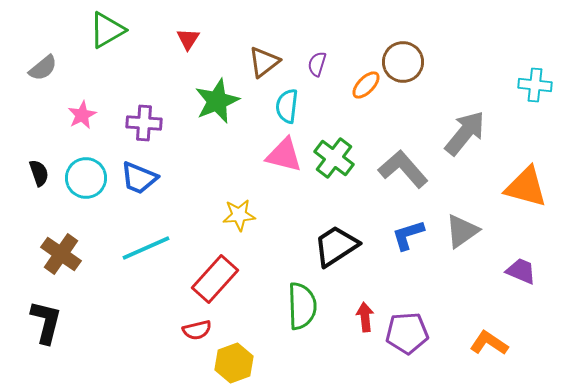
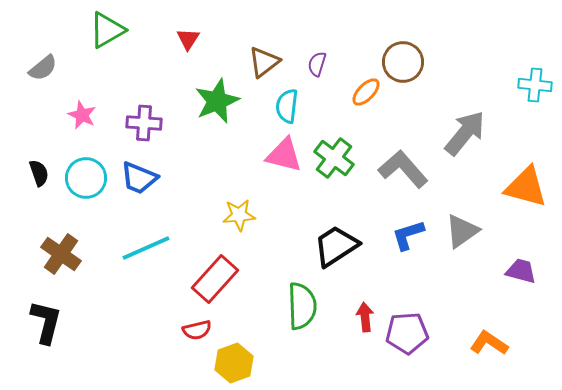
orange ellipse: moved 7 px down
pink star: rotated 20 degrees counterclockwise
purple trapezoid: rotated 8 degrees counterclockwise
